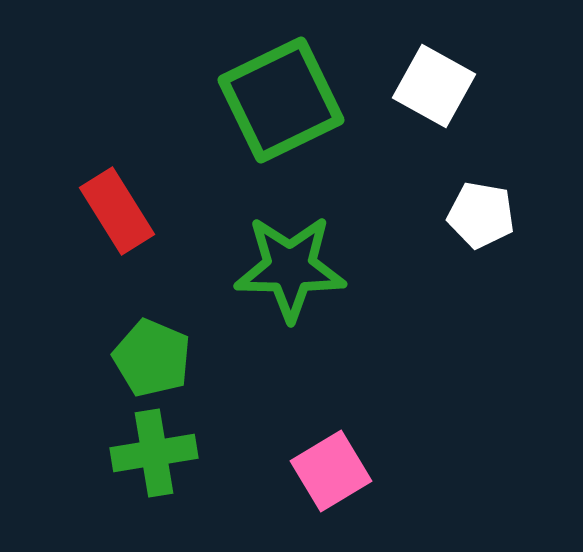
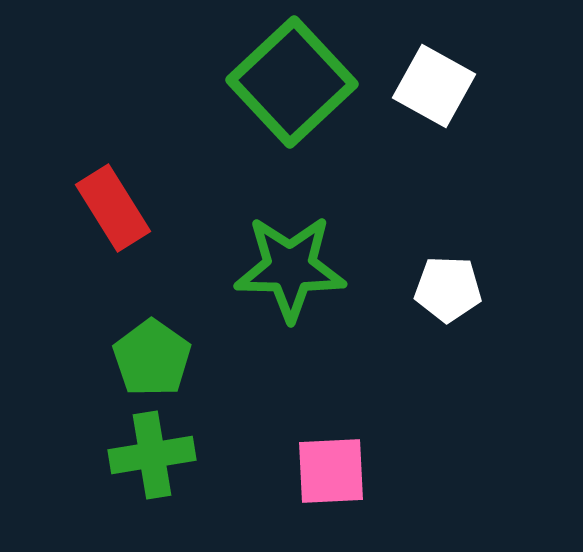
green square: moved 11 px right, 18 px up; rotated 17 degrees counterclockwise
red rectangle: moved 4 px left, 3 px up
white pentagon: moved 33 px left, 74 px down; rotated 8 degrees counterclockwise
green pentagon: rotated 12 degrees clockwise
green cross: moved 2 px left, 2 px down
pink square: rotated 28 degrees clockwise
